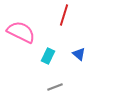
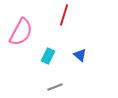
pink semicircle: rotated 92 degrees clockwise
blue triangle: moved 1 px right, 1 px down
